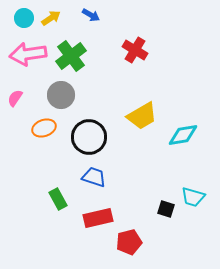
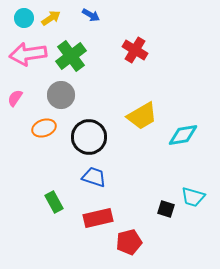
green rectangle: moved 4 px left, 3 px down
